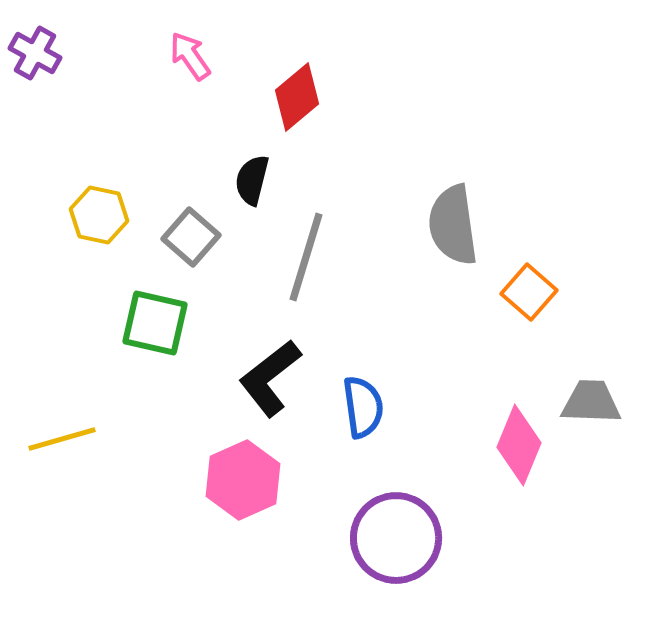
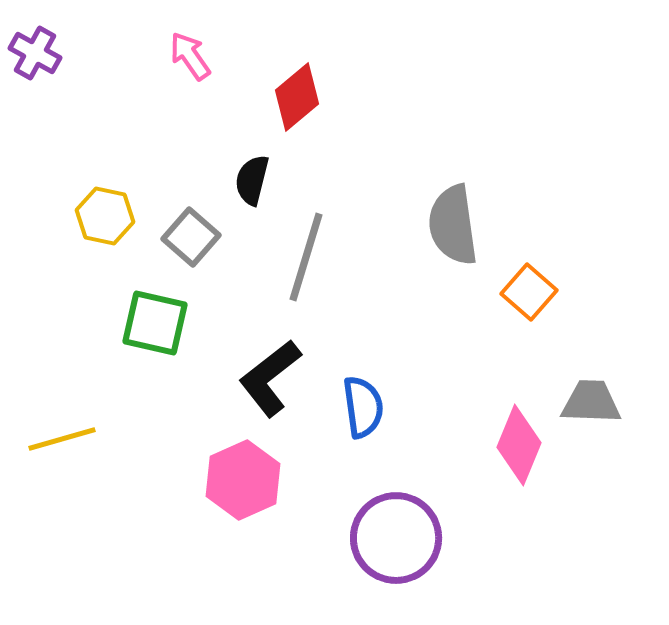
yellow hexagon: moved 6 px right, 1 px down
